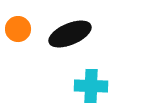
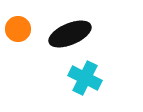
cyan cross: moved 6 px left, 8 px up; rotated 24 degrees clockwise
